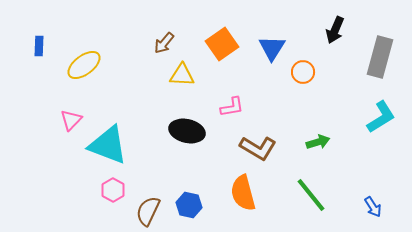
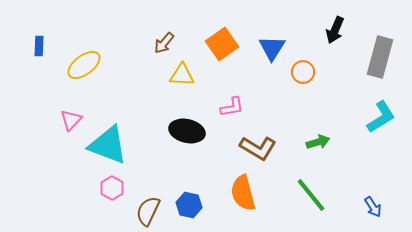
pink hexagon: moved 1 px left, 2 px up
